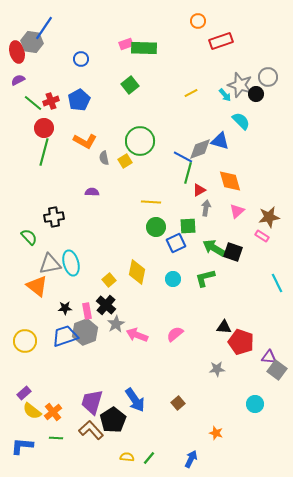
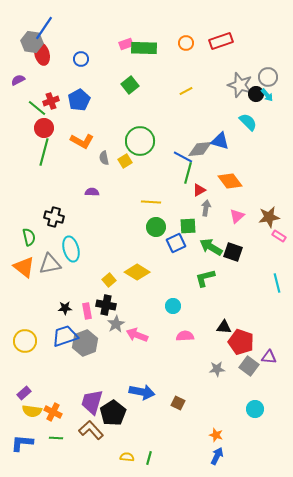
orange circle at (198, 21): moved 12 px left, 22 px down
red ellipse at (17, 52): moved 25 px right, 2 px down
yellow line at (191, 93): moved 5 px left, 2 px up
cyan arrow at (225, 95): moved 42 px right
green line at (33, 103): moved 4 px right, 5 px down
cyan semicircle at (241, 121): moved 7 px right, 1 px down
orange L-shape at (85, 141): moved 3 px left
gray diamond at (200, 149): rotated 15 degrees clockwise
orange diamond at (230, 181): rotated 20 degrees counterclockwise
pink triangle at (237, 211): moved 5 px down
black cross at (54, 217): rotated 24 degrees clockwise
pink rectangle at (262, 236): moved 17 px right
green semicircle at (29, 237): rotated 30 degrees clockwise
green arrow at (214, 248): moved 3 px left, 1 px up
cyan ellipse at (71, 263): moved 14 px up
yellow diamond at (137, 272): rotated 70 degrees counterclockwise
cyan circle at (173, 279): moved 27 px down
cyan line at (277, 283): rotated 12 degrees clockwise
orange triangle at (37, 286): moved 13 px left, 19 px up
black cross at (106, 305): rotated 30 degrees counterclockwise
gray hexagon at (85, 332): moved 11 px down
pink semicircle at (175, 334): moved 10 px right, 2 px down; rotated 36 degrees clockwise
gray square at (277, 370): moved 28 px left, 4 px up
blue arrow at (135, 400): moved 7 px right, 8 px up; rotated 45 degrees counterclockwise
brown square at (178, 403): rotated 24 degrees counterclockwise
cyan circle at (255, 404): moved 5 px down
yellow semicircle at (32, 411): rotated 30 degrees counterclockwise
orange cross at (53, 412): rotated 24 degrees counterclockwise
black pentagon at (113, 420): moved 7 px up
orange star at (216, 433): moved 2 px down
blue L-shape at (22, 446): moved 3 px up
green line at (149, 458): rotated 24 degrees counterclockwise
blue arrow at (191, 459): moved 26 px right, 3 px up
